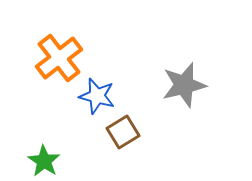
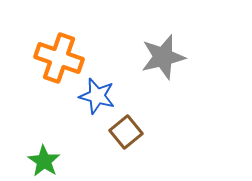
orange cross: rotated 33 degrees counterclockwise
gray star: moved 21 px left, 28 px up
brown square: moved 3 px right; rotated 8 degrees counterclockwise
